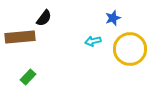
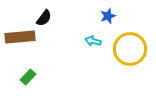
blue star: moved 5 px left, 2 px up
cyan arrow: rotated 28 degrees clockwise
